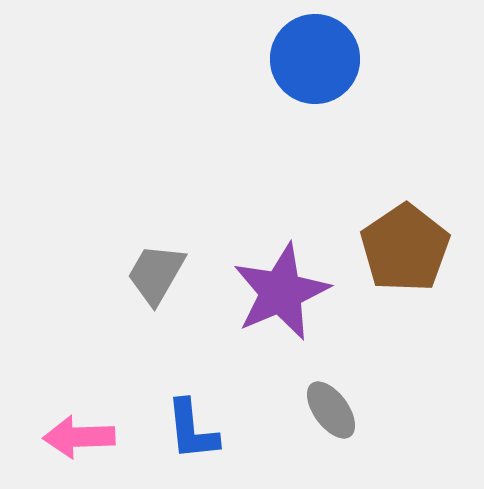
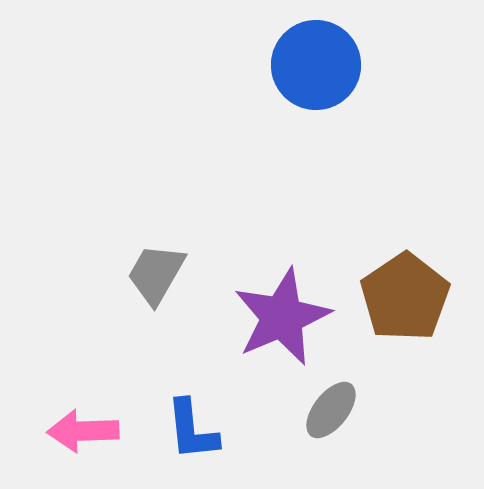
blue circle: moved 1 px right, 6 px down
brown pentagon: moved 49 px down
purple star: moved 1 px right, 25 px down
gray ellipse: rotated 74 degrees clockwise
pink arrow: moved 4 px right, 6 px up
